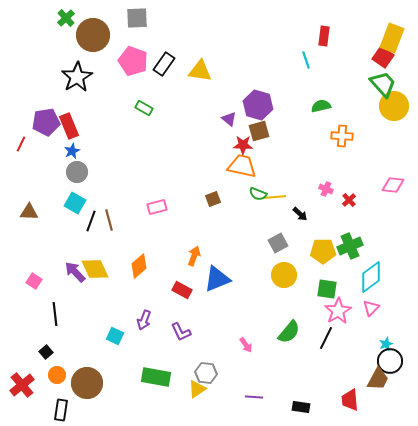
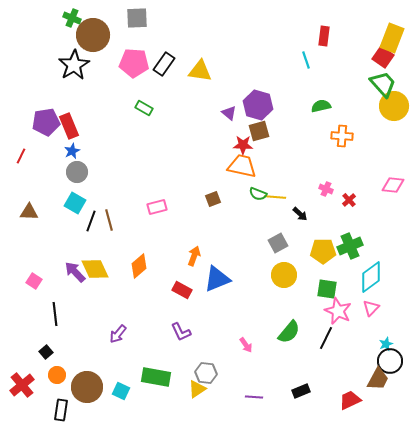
green cross at (66, 18): moved 6 px right; rotated 24 degrees counterclockwise
pink pentagon at (133, 61): moved 1 px right, 2 px down; rotated 16 degrees counterclockwise
black star at (77, 77): moved 3 px left, 12 px up
purple triangle at (229, 119): moved 6 px up
red line at (21, 144): moved 12 px down
yellow line at (275, 197): rotated 10 degrees clockwise
pink star at (338, 311): rotated 16 degrees counterclockwise
purple arrow at (144, 320): moved 26 px left, 14 px down; rotated 18 degrees clockwise
cyan square at (115, 336): moved 6 px right, 55 px down
brown circle at (87, 383): moved 4 px down
red trapezoid at (350, 400): rotated 70 degrees clockwise
black rectangle at (301, 407): moved 16 px up; rotated 30 degrees counterclockwise
